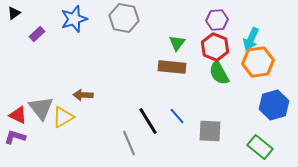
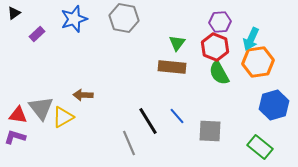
purple hexagon: moved 3 px right, 2 px down
red triangle: rotated 18 degrees counterclockwise
